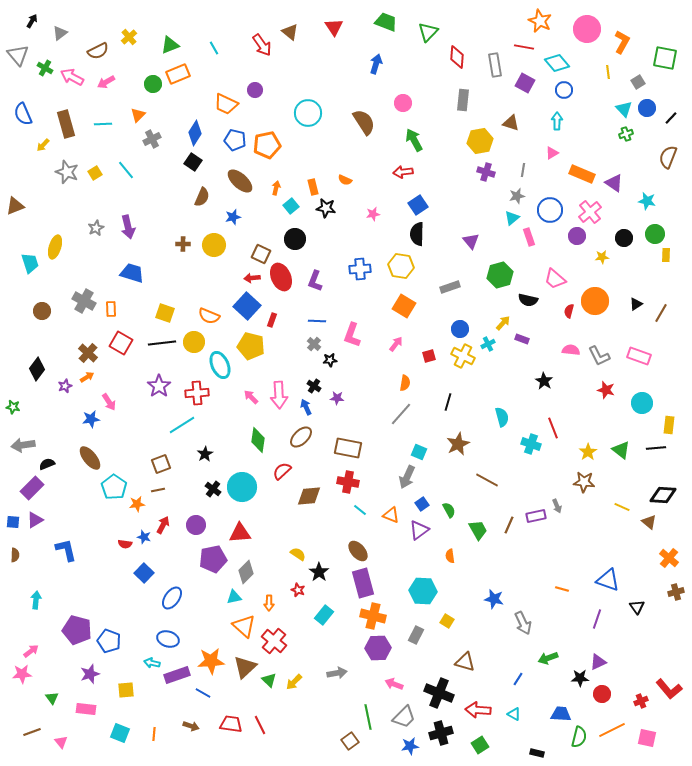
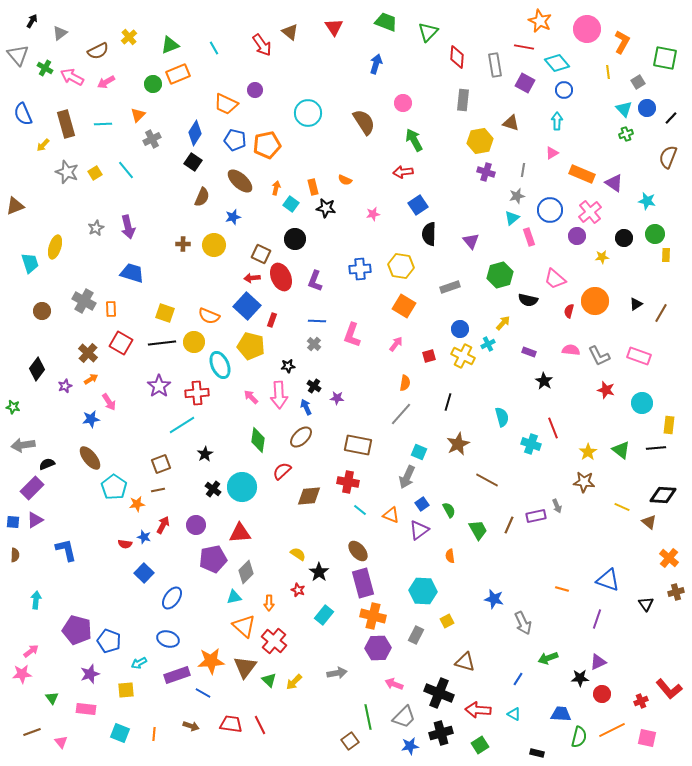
cyan square at (291, 206): moved 2 px up; rotated 14 degrees counterclockwise
black semicircle at (417, 234): moved 12 px right
purple rectangle at (522, 339): moved 7 px right, 13 px down
black star at (330, 360): moved 42 px left, 6 px down
orange arrow at (87, 377): moved 4 px right, 2 px down
brown rectangle at (348, 448): moved 10 px right, 3 px up
black triangle at (637, 607): moved 9 px right, 3 px up
yellow square at (447, 621): rotated 32 degrees clockwise
cyan arrow at (152, 663): moved 13 px left; rotated 42 degrees counterclockwise
brown triangle at (245, 667): rotated 10 degrees counterclockwise
